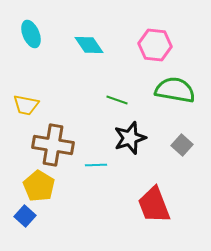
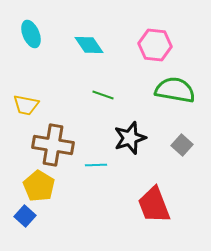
green line: moved 14 px left, 5 px up
